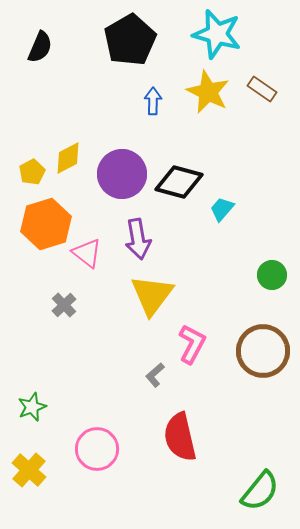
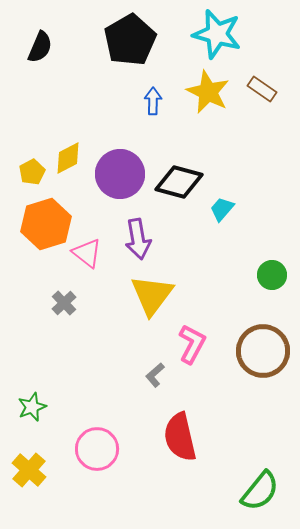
purple circle: moved 2 px left
gray cross: moved 2 px up
